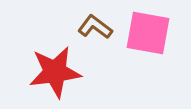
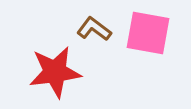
brown L-shape: moved 1 px left, 2 px down
